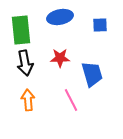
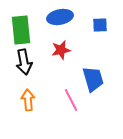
red star: moved 1 px right, 8 px up; rotated 12 degrees counterclockwise
black arrow: moved 1 px left, 1 px up
blue trapezoid: moved 1 px right, 5 px down
